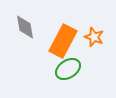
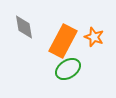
gray diamond: moved 1 px left
